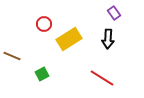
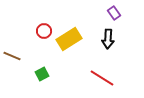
red circle: moved 7 px down
